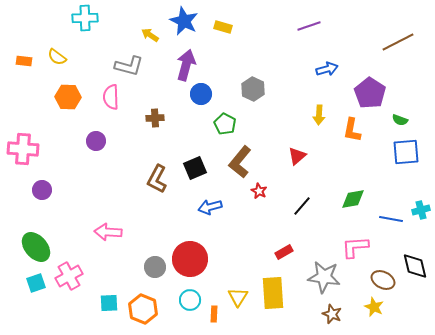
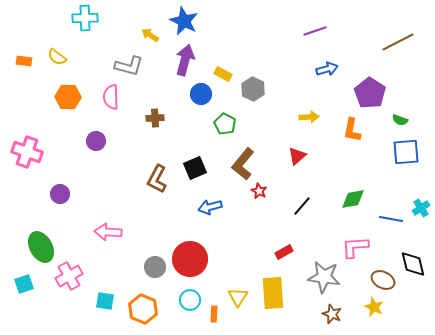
purple line at (309, 26): moved 6 px right, 5 px down
yellow rectangle at (223, 27): moved 47 px down; rotated 12 degrees clockwise
purple arrow at (186, 65): moved 1 px left, 5 px up
yellow arrow at (319, 115): moved 10 px left, 2 px down; rotated 96 degrees counterclockwise
pink cross at (23, 149): moved 4 px right, 3 px down; rotated 16 degrees clockwise
brown L-shape at (240, 162): moved 3 px right, 2 px down
purple circle at (42, 190): moved 18 px right, 4 px down
cyan cross at (421, 210): moved 2 px up; rotated 18 degrees counterclockwise
green ellipse at (36, 247): moved 5 px right; rotated 12 degrees clockwise
black diamond at (415, 266): moved 2 px left, 2 px up
cyan square at (36, 283): moved 12 px left, 1 px down
cyan square at (109, 303): moved 4 px left, 2 px up; rotated 12 degrees clockwise
